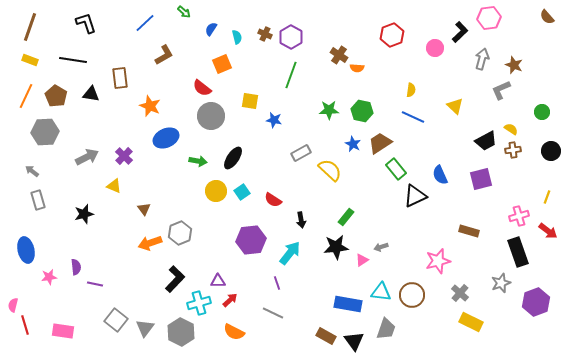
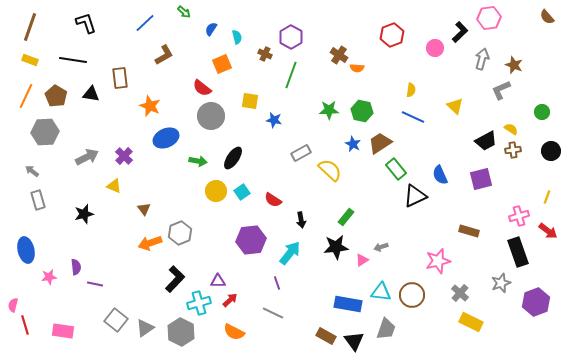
brown cross at (265, 34): moved 20 px down
gray triangle at (145, 328): rotated 18 degrees clockwise
